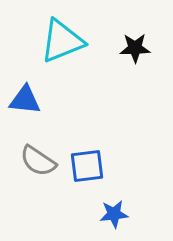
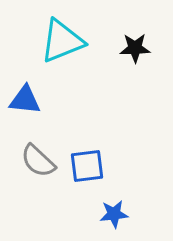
gray semicircle: rotated 9 degrees clockwise
